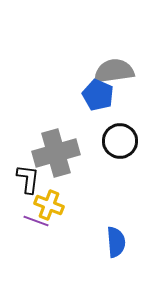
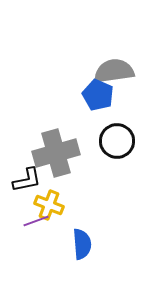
black circle: moved 3 px left
black L-shape: moved 1 px left, 1 px down; rotated 72 degrees clockwise
purple line: rotated 40 degrees counterclockwise
blue semicircle: moved 34 px left, 2 px down
